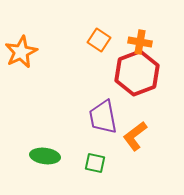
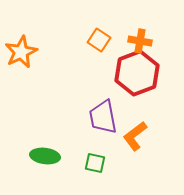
orange cross: moved 1 px up
